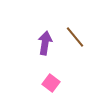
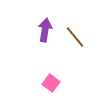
purple arrow: moved 13 px up
